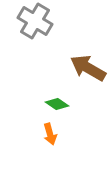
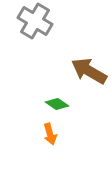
brown arrow: moved 1 px right, 3 px down
